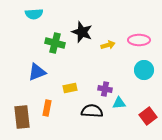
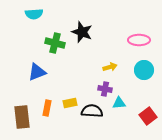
yellow arrow: moved 2 px right, 22 px down
yellow rectangle: moved 15 px down
